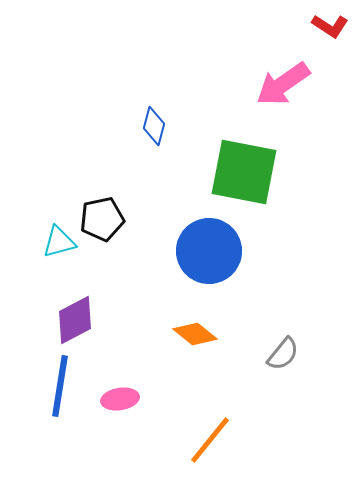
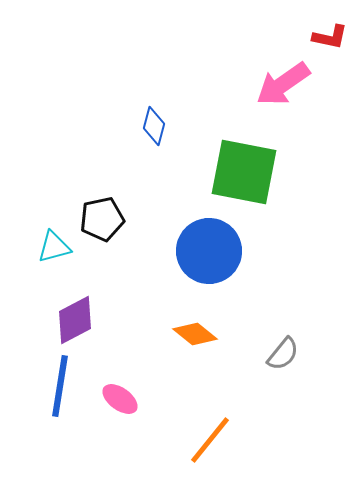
red L-shape: moved 11 px down; rotated 21 degrees counterclockwise
cyan triangle: moved 5 px left, 5 px down
pink ellipse: rotated 45 degrees clockwise
